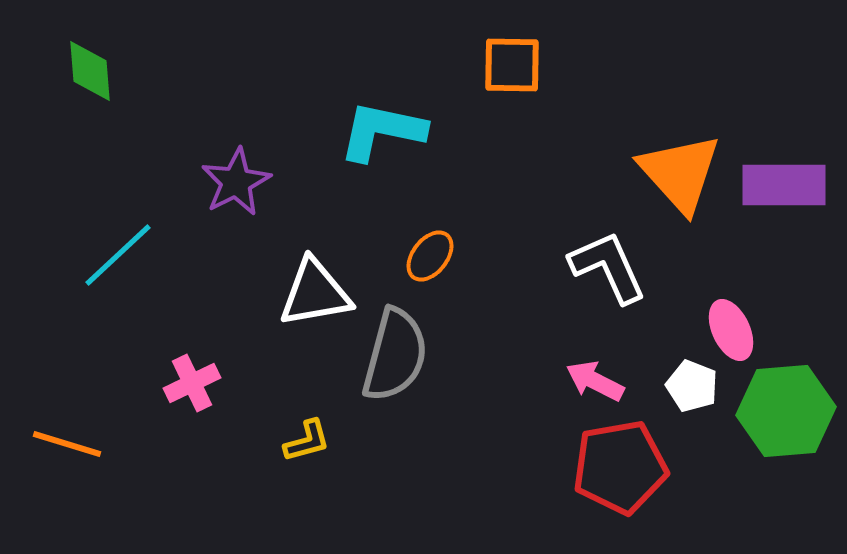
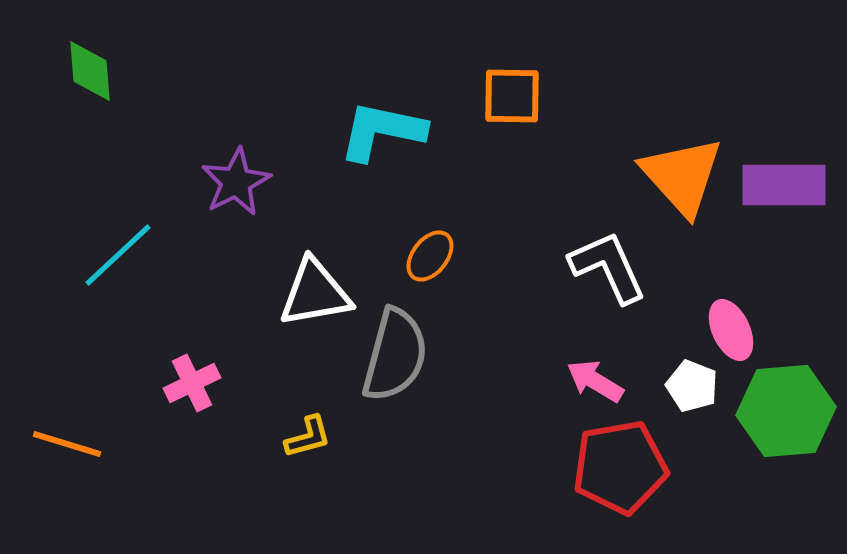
orange square: moved 31 px down
orange triangle: moved 2 px right, 3 px down
pink arrow: rotated 4 degrees clockwise
yellow L-shape: moved 1 px right, 4 px up
